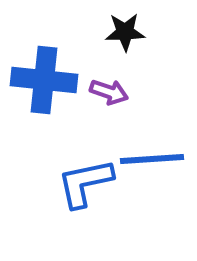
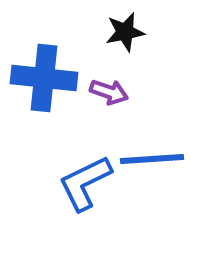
black star: rotated 9 degrees counterclockwise
blue cross: moved 2 px up
blue L-shape: rotated 14 degrees counterclockwise
